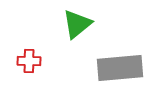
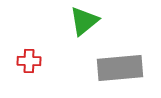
green triangle: moved 7 px right, 3 px up
